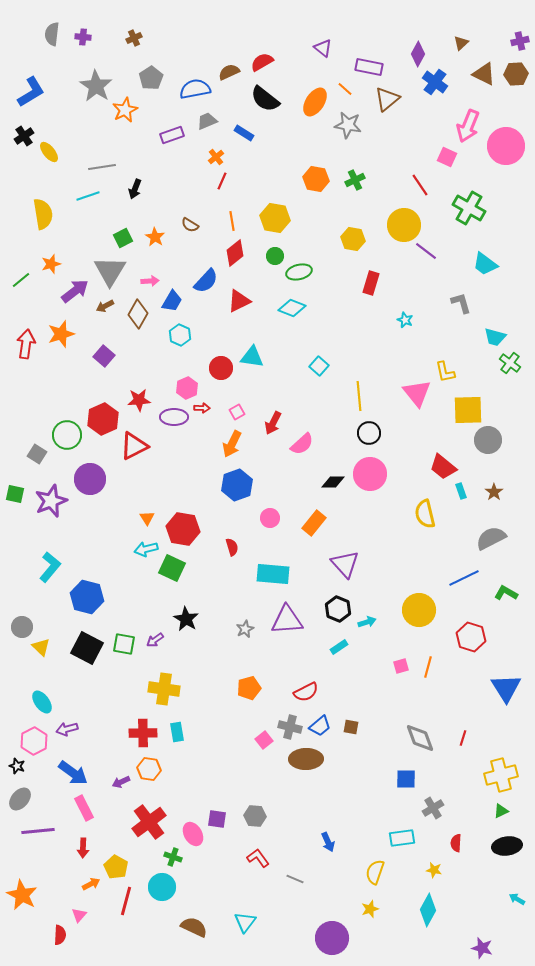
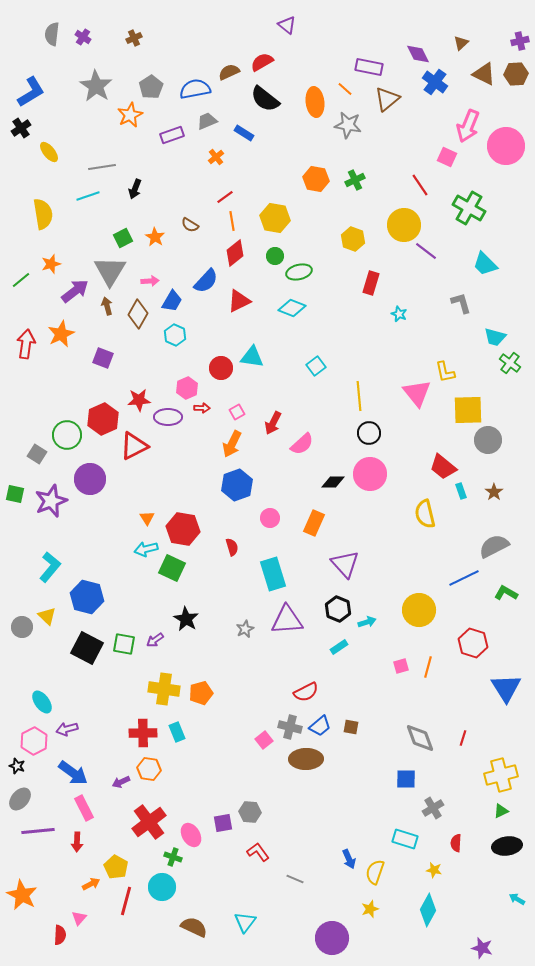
purple cross at (83, 37): rotated 28 degrees clockwise
purple triangle at (323, 48): moved 36 px left, 23 px up
purple diamond at (418, 54): rotated 55 degrees counterclockwise
gray pentagon at (151, 78): moved 9 px down
orange ellipse at (315, 102): rotated 40 degrees counterclockwise
orange star at (125, 110): moved 5 px right, 5 px down
black cross at (24, 136): moved 3 px left, 8 px up
red line at (222, 181): moved 3 px right, 16 px down; rotated 30 degrees clockwise
yellow hexagon at (353, 239): rotated 10 degrees clockwise
cyan trapezoid at (485, 264): rotated 8 degrees clockwise
brown arrow at (105, 306): moved 2 px right; rotated 102 degrees clockwise
cyan star at (405, 320): moved 6 px left, 6 px up
orange star at (61, 334): rotated 8 degrees counterclockwise
cyan hexagon at (180, 335): moved 5 px left
purple square at (104, 356): moved 1 px left, 2 px down; rotated 20 degrees counterclockwise
cyan square at (319, 366): moved 3 px left; rotated 12 degrees clockwise
purple ellipse at (174, 417): moved 6 px left
orange rectangle at (314, 523): rotated 15 degrees counterclockwise
gray semicircle at (491, 538): moved 3 px right, 8 px down
cyan rectangle at (273, 574): rotated 68 degrees clockwise
red hexagon at (471, 637): moved 2 px right, 6 px down
yellow triangle at (41, 647): moved 6 px right, 31 px up
orange pentagon at (249, 688): moved 48 px left, 5 px down
cyan rectangle at (177, 732): rotated 12 degrees counterclockwise
gray hexagon at (255, 816): moved 5 px left, 4 px up
purple square at (217, 819): moved 6 px right, 4 px down; rotated 18 degrees counterclockwise
pink ellipse at (193, 834): moved 2 px left, 1 px down
cyan rectangle at (402, 838): moved 3 px right, 1 px down; rotated 25 degrees clockwise
blue arrow at (328, 842): moved 21 px right, 17 px down
red arrow at (83, 848): moved 6 px left, 6 px up
red L-shape at (258, 858): moved 6 px up
pink triangle at (79, 915): moved 3 px down
